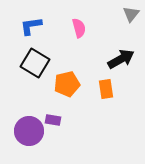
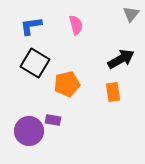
pink semicircle: moved 3 px left, 3 px up
orange rectangle: moved 7 px right, 3 px down
